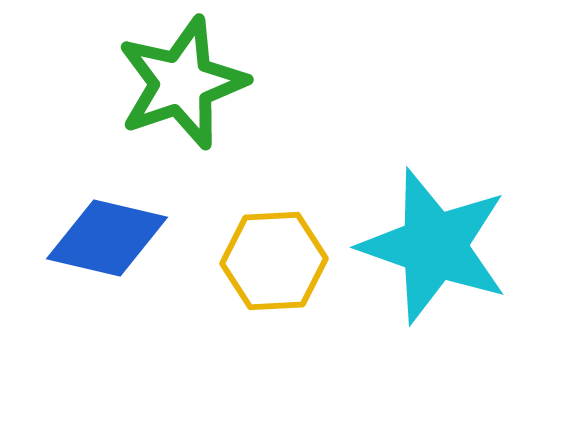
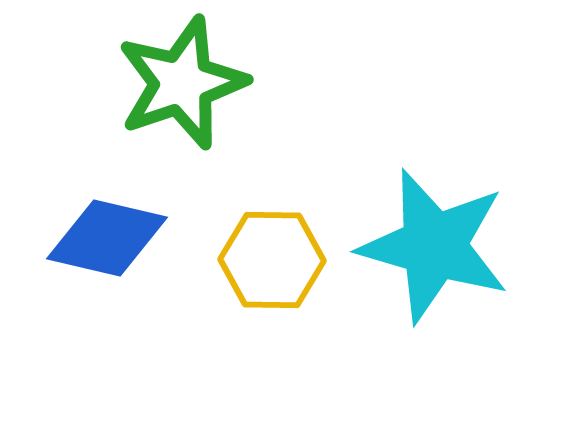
cyan star: rotated 3 degrees counterclockwise
yellow hexagon: moved 2 px left, 1 px up; rotated 4 degrees clockwise
